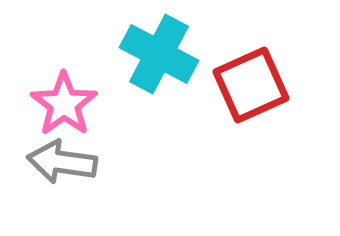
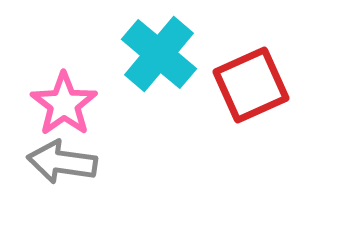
cyan cross: rotated 12 degrees clockwise
